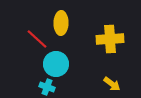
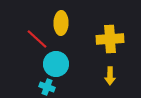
yellow arrow: moved 2 px left, 8 px up; rotated 54 degrees clockwise
